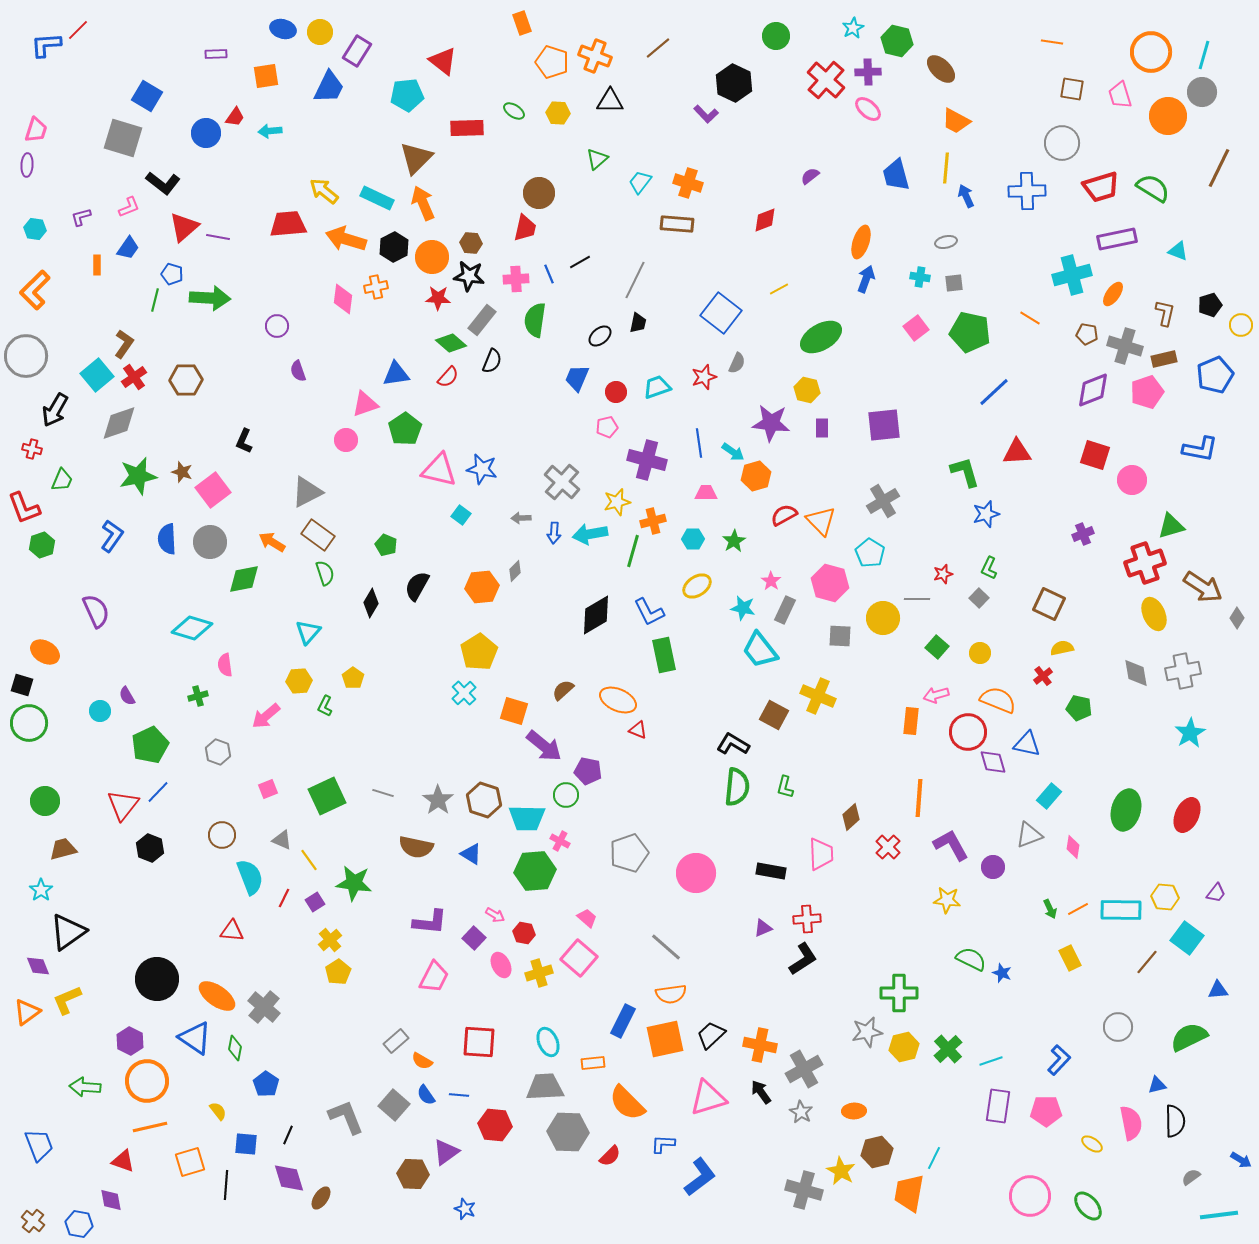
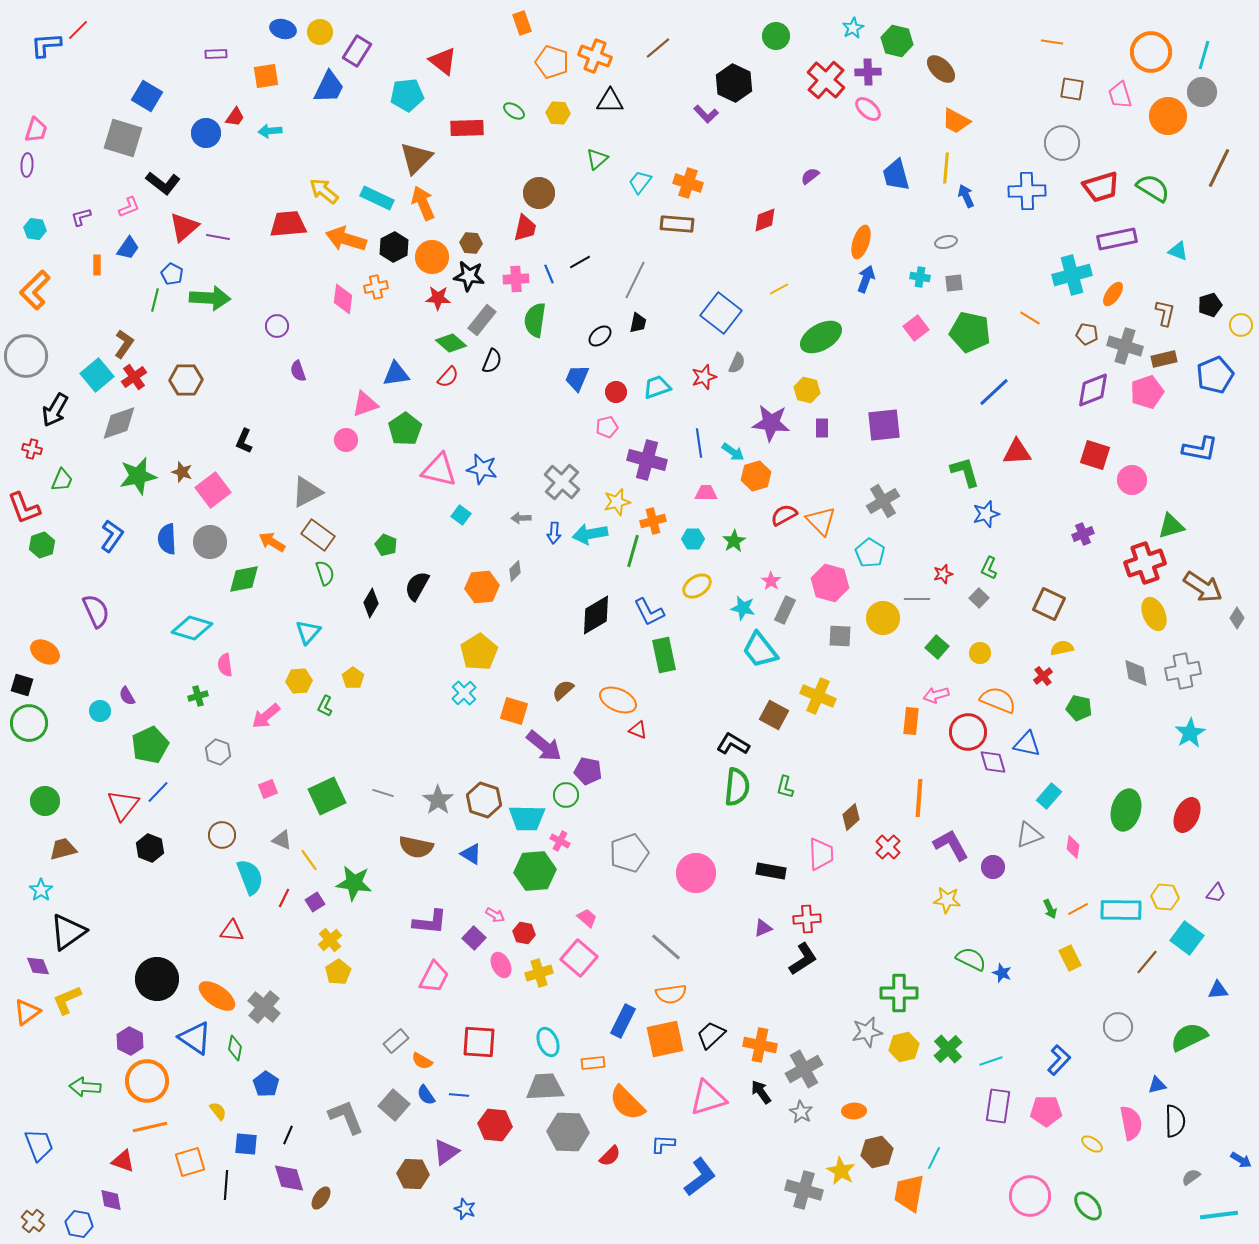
blue pentagon at (172, 274): rotated 10 degrees clockwise
